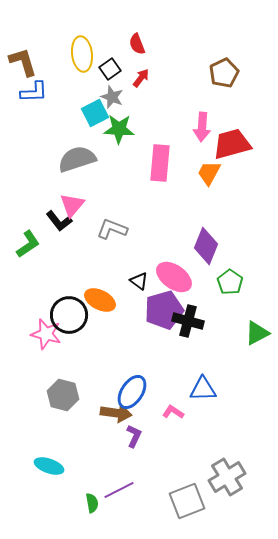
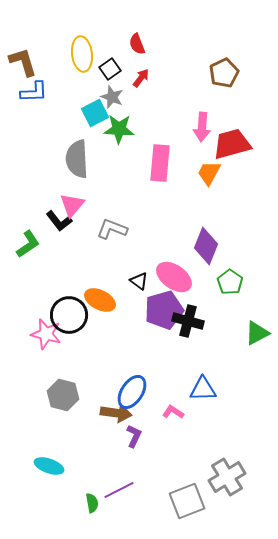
gray semicircle: rotated 75 degrees counterclockwise
